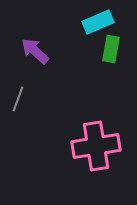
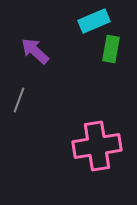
cyan rectangle: moved 4 px left, 1 px up
gray line: moved 1 px right, 1 px down
pink cross: moved 1 px right
